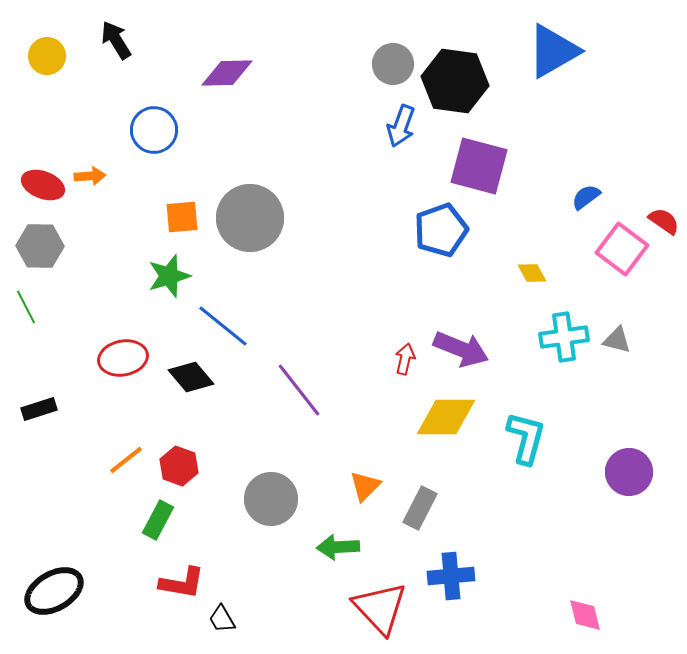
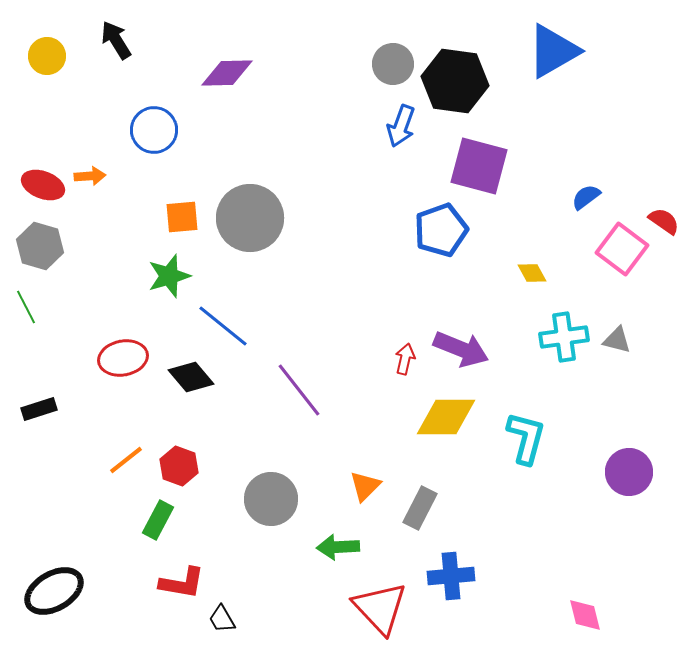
gray hexagon at (40, 246): rotated 15 degrees clockwise
